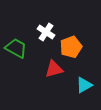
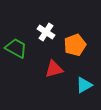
orange pentagon: moved 4 px right, 2 px up
